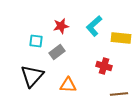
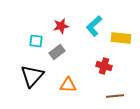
brown line: moved 4 px left, 2 px down
